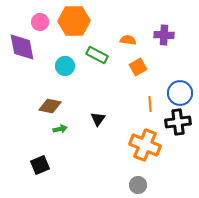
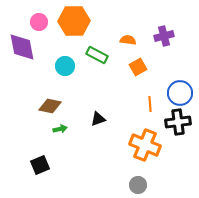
pink circle: moved 1 px left
purple cross: moved 1 px down; rotated 18 degrees counterclockwise
black triangle: rotated 35 degrees clockwise
